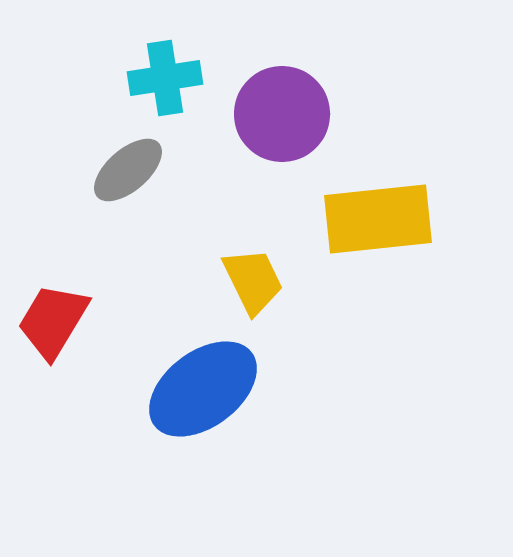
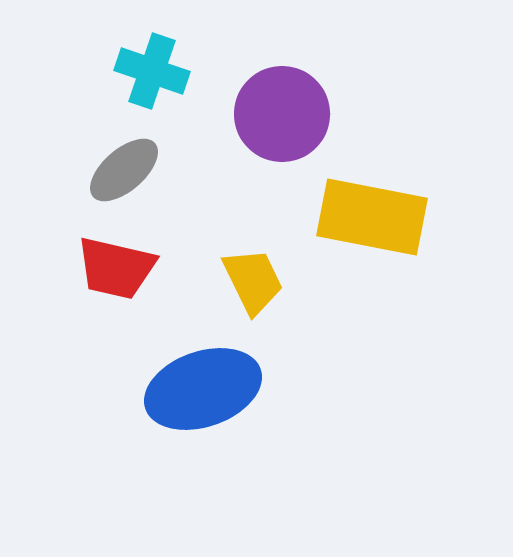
cyan cross: moved 13 px left, 7 px up; rotated 28 degrees clockwise
gray ellipse: moved 4 px left
yellow rectangle: moved 6 px left, 2 px up; rotated 17 degrees clockwise
red trapezoid: moved 63 px right, 53 px up; rotated 108 degrees counterclockwise
blue ellipse: rotated 18 degrees clockwise
